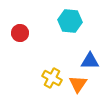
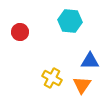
red circle: moved 1 px up
orange triangle: moved 4 px right, 1 px down
